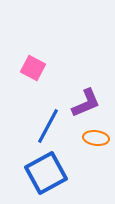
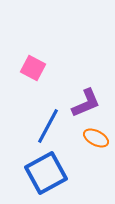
orange ellipse: rotated 20 degrees clockwise
